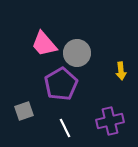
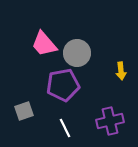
purple pentagon: moved 2 px right, 1 px down; rotated 20 degrees clockwise
